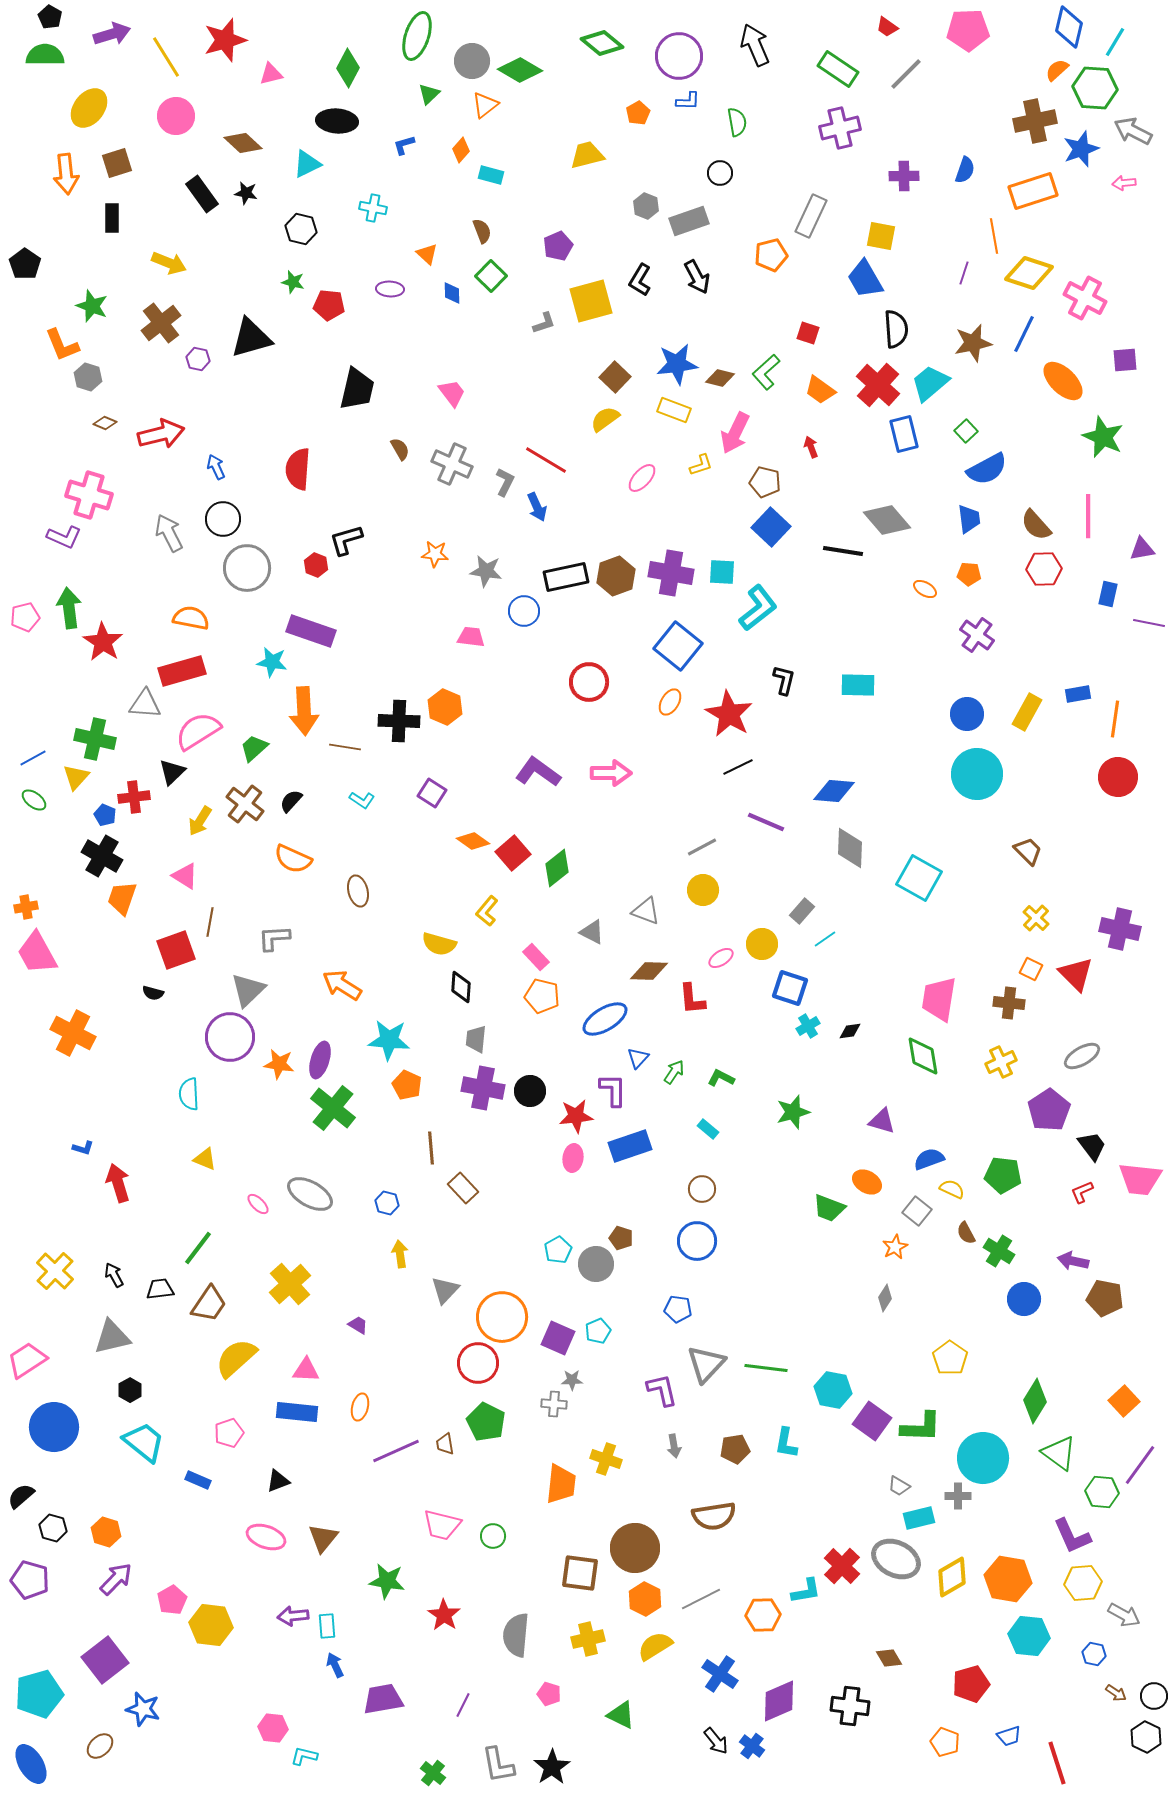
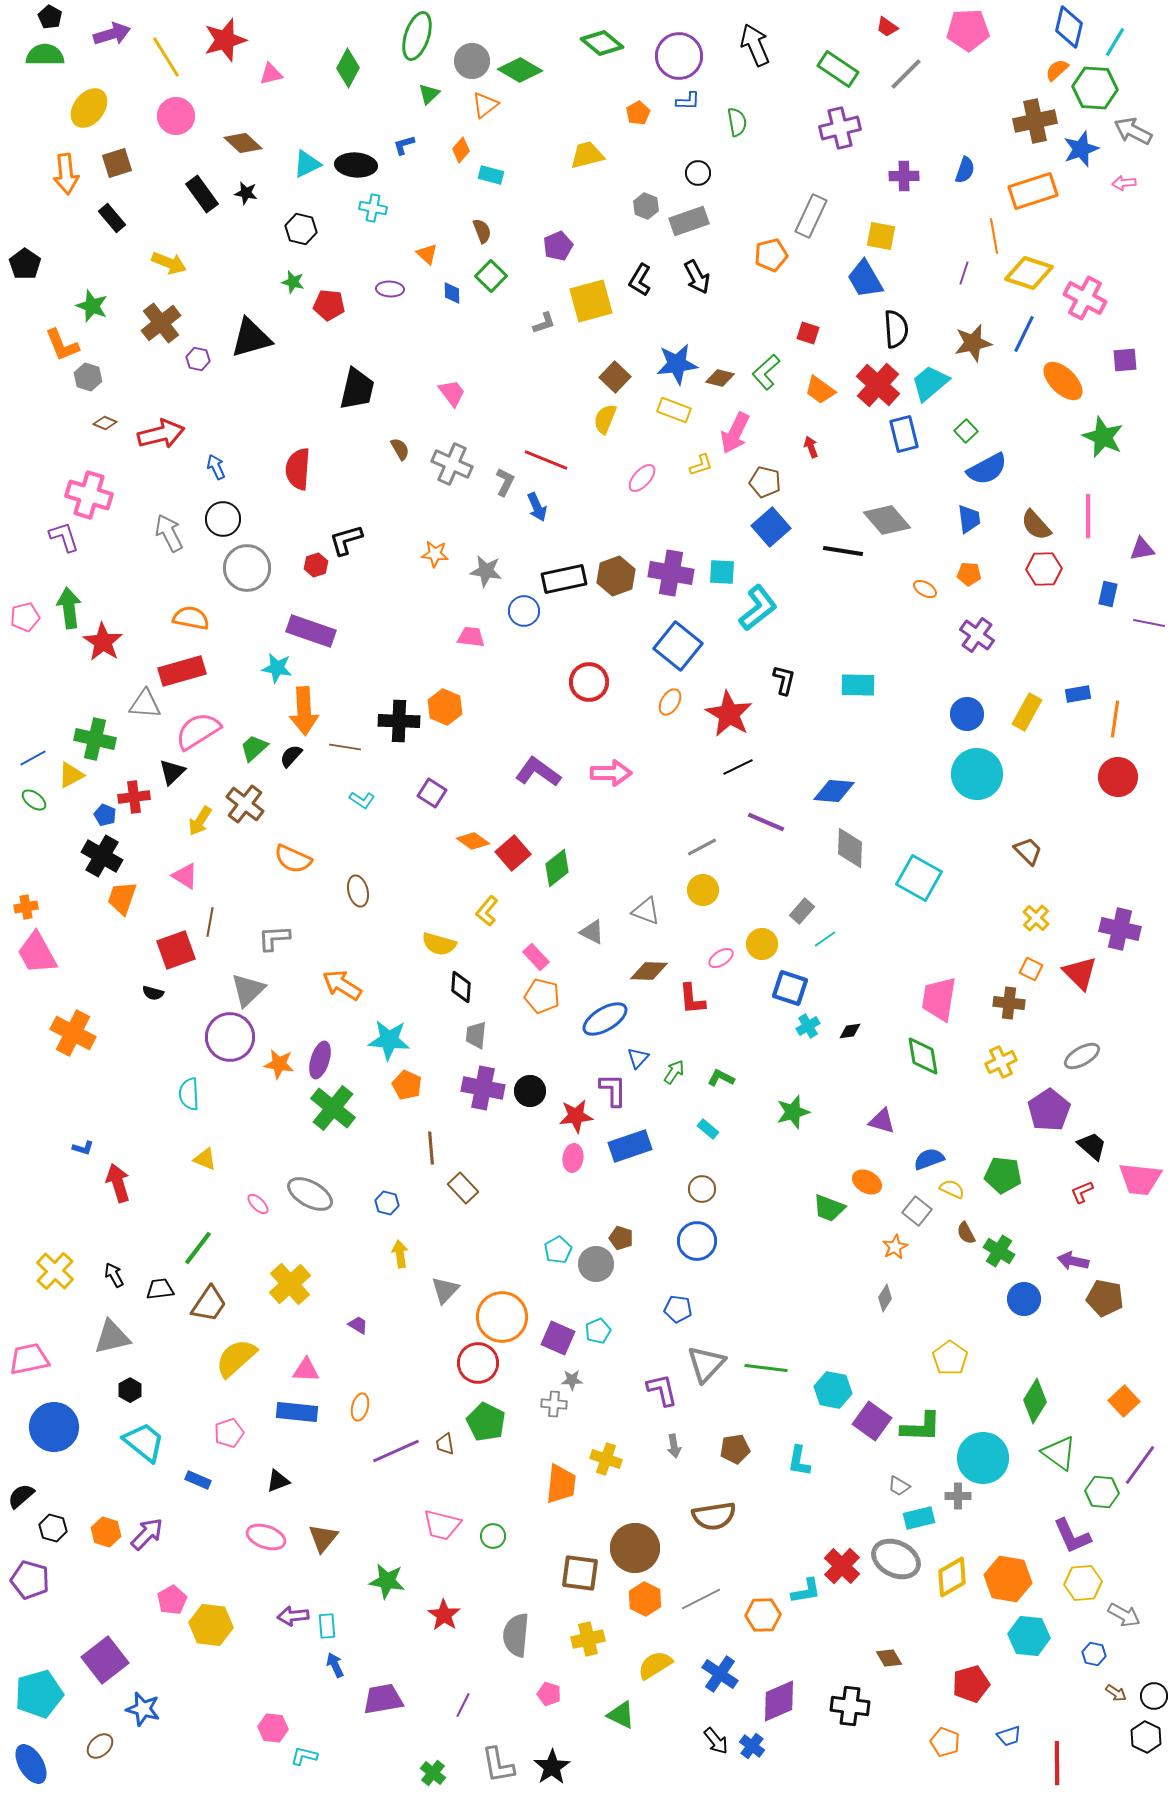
black ellipse at (337, 121): moved 19 px right, 44 px down
black circle at (720, 173): moved 22 px left
black rectangle at (112, 218): rotated 40 degrees counterclockwise
yellow semicircle at (605, 419): rotated 32 degrees counterclockwise
red line at (546, 460): rotated 9 degrees counterclockwise
blue square at (771, 527): rotated 6 degrees clockwise
purple L-shape at (64, 537): rotated 132 degrees counterclockwise
red hexagon at (316, 565): rotated 20 degrees clockwise
black rectangle at (566, 577): moved 2 px left, 2 px down
cyan star at (272, 662): moved 5 px right, 6 px down
yellow triangle at (76, 777): moved 5 px left, 2 px up; rotated 20 degrees clockwise
black semicircle at (291, 801): moved 45 px up
red triangle at (1076, 974): moved 4 px right, 1 px up
gray trapezoid at (476, 1039): moved 4 px up
black trapezoid at (1092, 1146): rotated 12 degrees counterclockwise
pink trapezoid at (27, 1360): moved 2 px right, 1 px up; rotated 21 degrees clockwise
cyan L-shape at (786, 1443): moved 13 px right, 18 px down
purple arrow at (116, 1579): moved 31 px right, 45 px up
yellow semicircle at (655, 1646): moved 19 px down
red line at (1057, 1763): rotated 18 degrees clockwise
